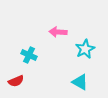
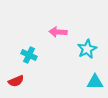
cyan star: moved 2 px right
cyan triangle: moved 15 px right; rotated 30 degrees counterclockwise
